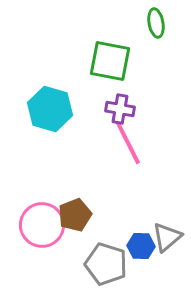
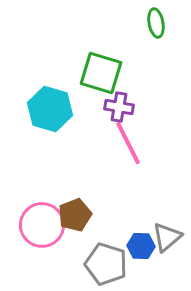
green square: moved 9 px left, 12 px down; rotated 6 degrees clockwise
purple cross: moved 1 px left, 2 px up
